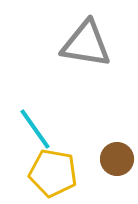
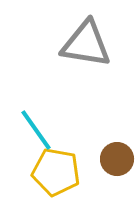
cyan line: moved 1 px right, 1 px down
yellow pentagon: moved 3 px right, 1 px up
